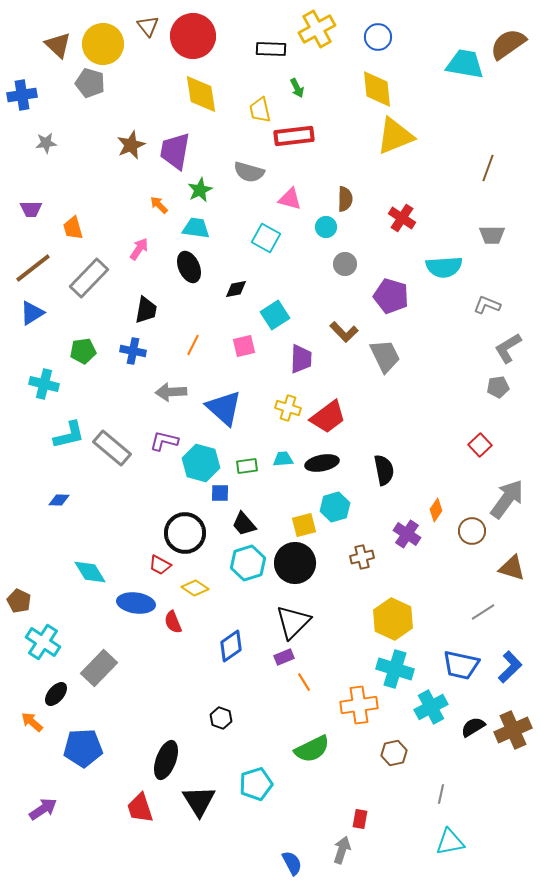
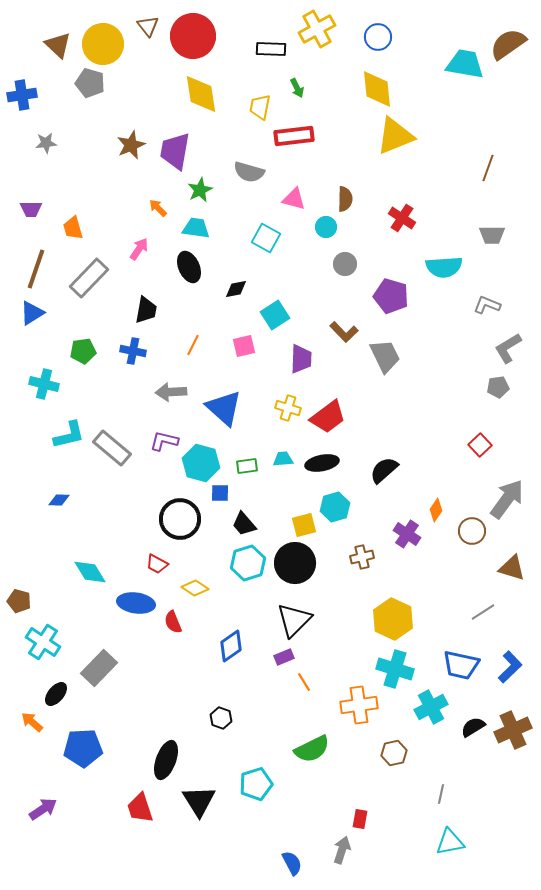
yellow trapezoid at (260, 110): moved 3 px up; rotated 24 degrees clockwise
pink triangle at (290, 199): moved 4 px right
orange arrow at (159, 205): moved 1 px left, 3 px down
brown line at (33, 268): moved 3 px right, 1 px down; rotated 33 degrees counterclockwise
black semicircle at (384, 470): rotated 120 degrees counterclockwise
black circle at (185, 533): moved 5 px left, 14 px up
red trapezoid at (160, 565): moved 3 px left, 1 px up
brown pentagon at (19, 601): rotated 10 degrees counterclockwise
black triangle at (293, 622): moved 1 px right, 2 px up
